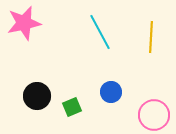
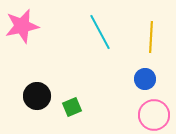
pink star: moved 2 px left, 3 px down
blue circle: moved 34 px right, 13 px up
